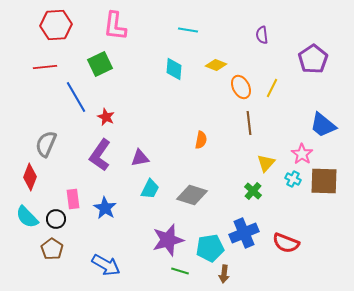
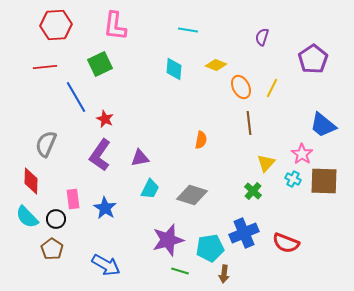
purple semicircle: moved 2 px down; rotated 24 degrees clockwise
red star: moved 1 px left, 2 px down
red diamond: moved 1 px right, 4 px down; rotated 20 degrees counterclockwise
